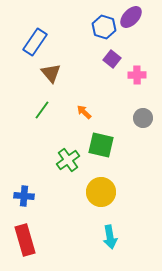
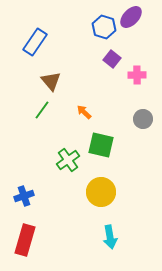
brown triangle: moved 8 px down
gray circle: moved 1 px down
blue cross: rotated 24 degrees counterclockwise
red rectangle: rotated 32 degrees clockwise
